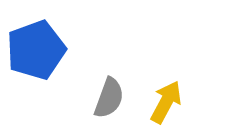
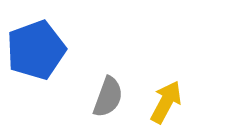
gray semicircle: moved 1 px left, 1 px up
